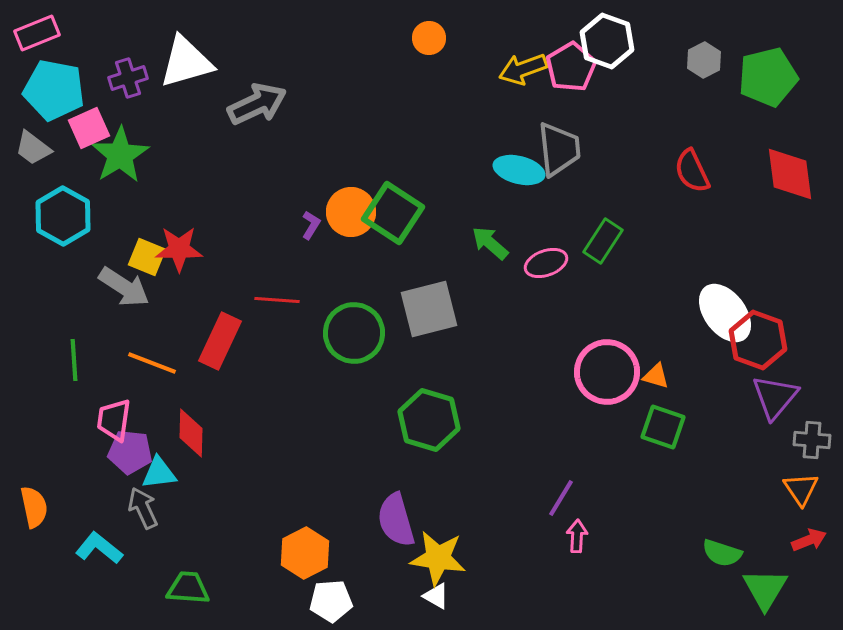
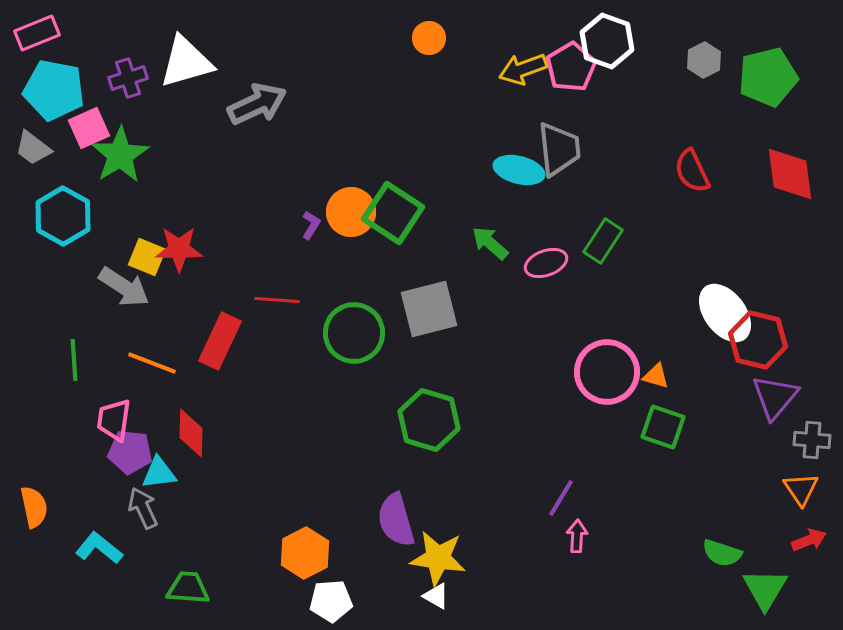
red hexagon at (758, 340): rotated 6 degrees counterclockwise
